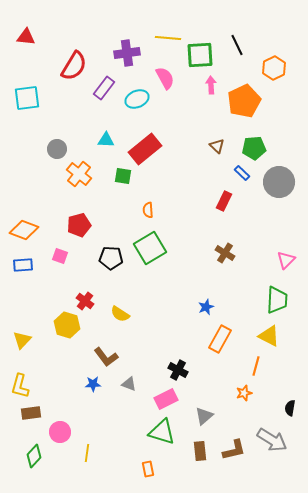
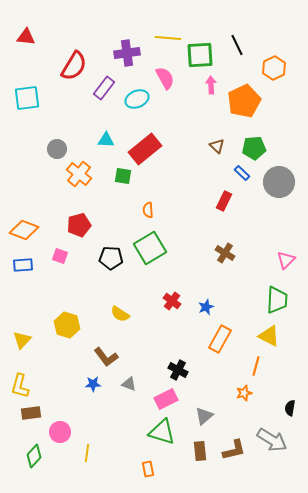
red cross at (85, 301): moved 87 px right
